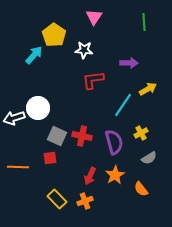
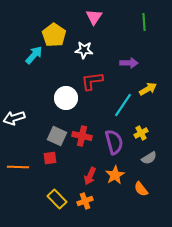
red L-shape: moved 1 px left, 1 px down
white circle: moved 28 px right, 10 px up
